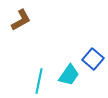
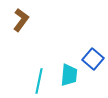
brown L-shape: rotated 25 degrees counterclockwise
cyan trapezoid: rotated 30 degrees counterclockwise
